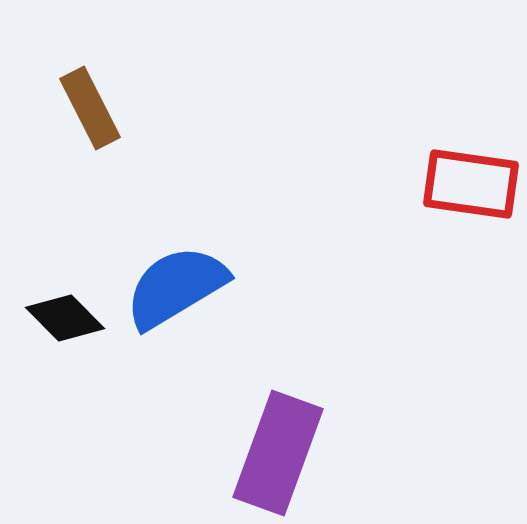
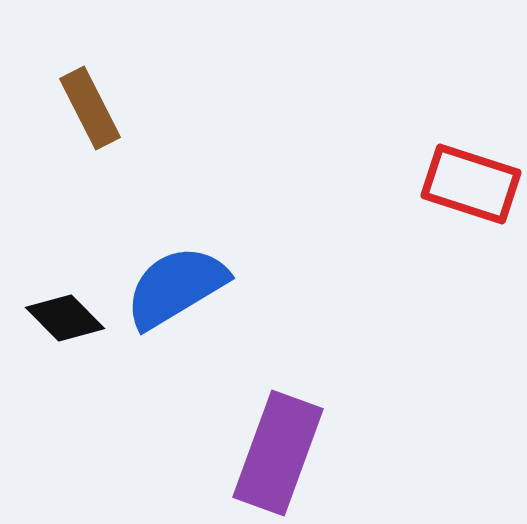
red rectangle: rotated 10 degrees clockwise
